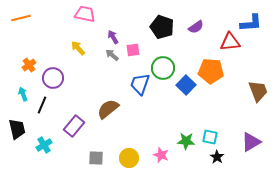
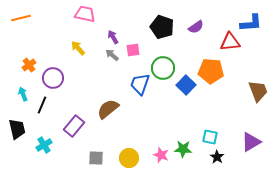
green star: moved 3 px left, 8 px down
